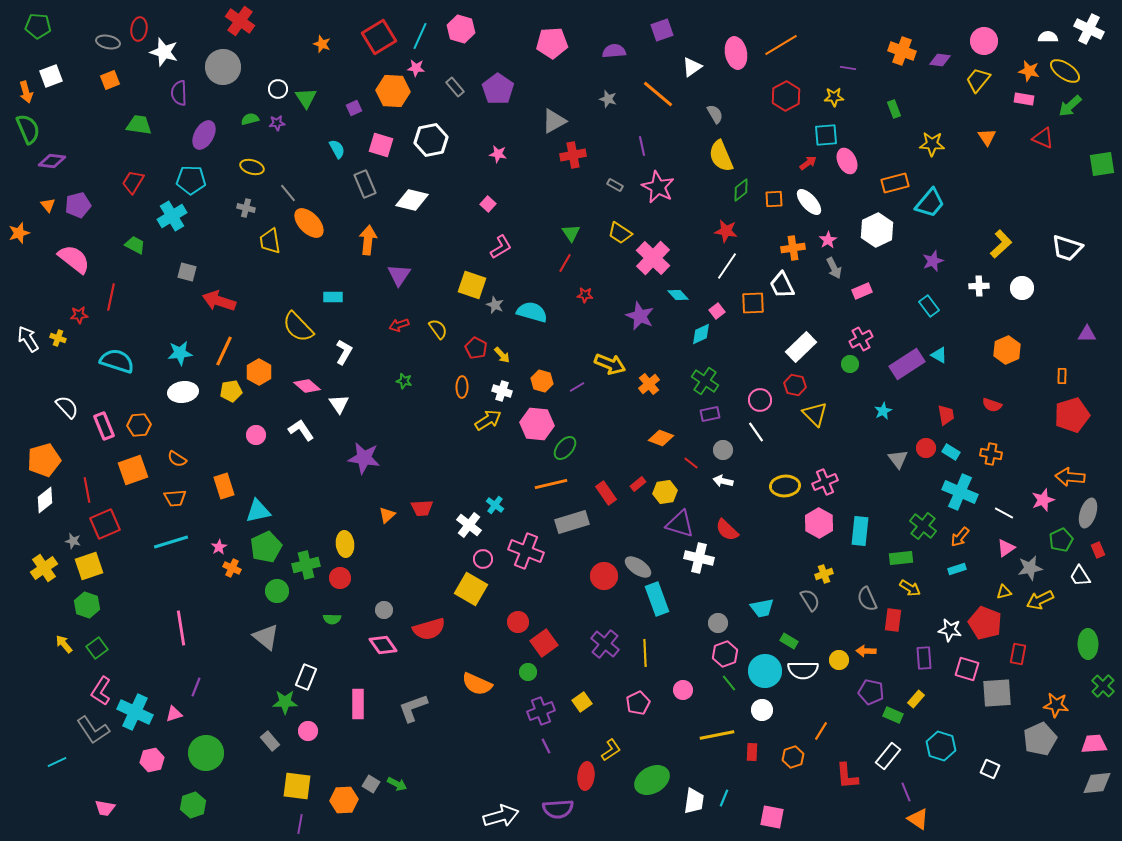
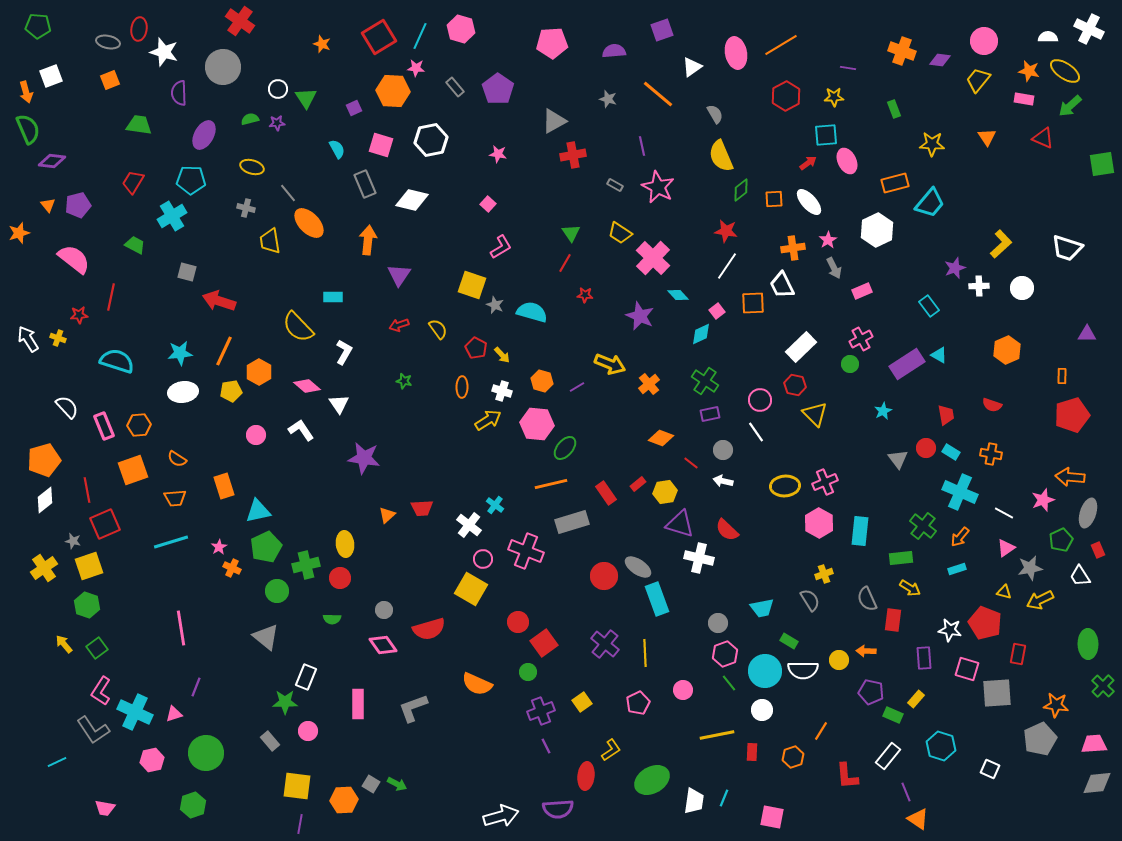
purple star at (933, 261): moved 22 px right, 7 px down
yellow triangle at (1004, 592): rotated 28 degrees clockwise
